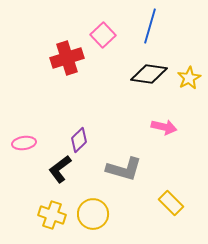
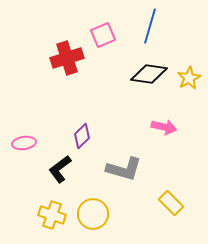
pink square: rotated 20 degrees clockwise
purple diamond: moved 3 px right, 4 px up
